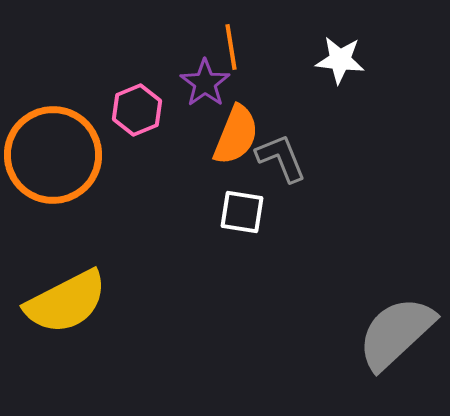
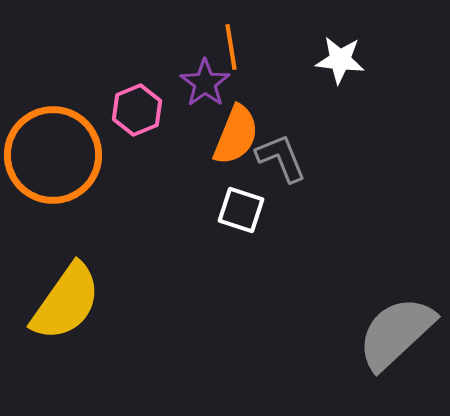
white square: moved 1 px left, 2 px up; rotated 9 degrees clockwise
yellow semicircle: rotated 28 degrees counterclockwise
